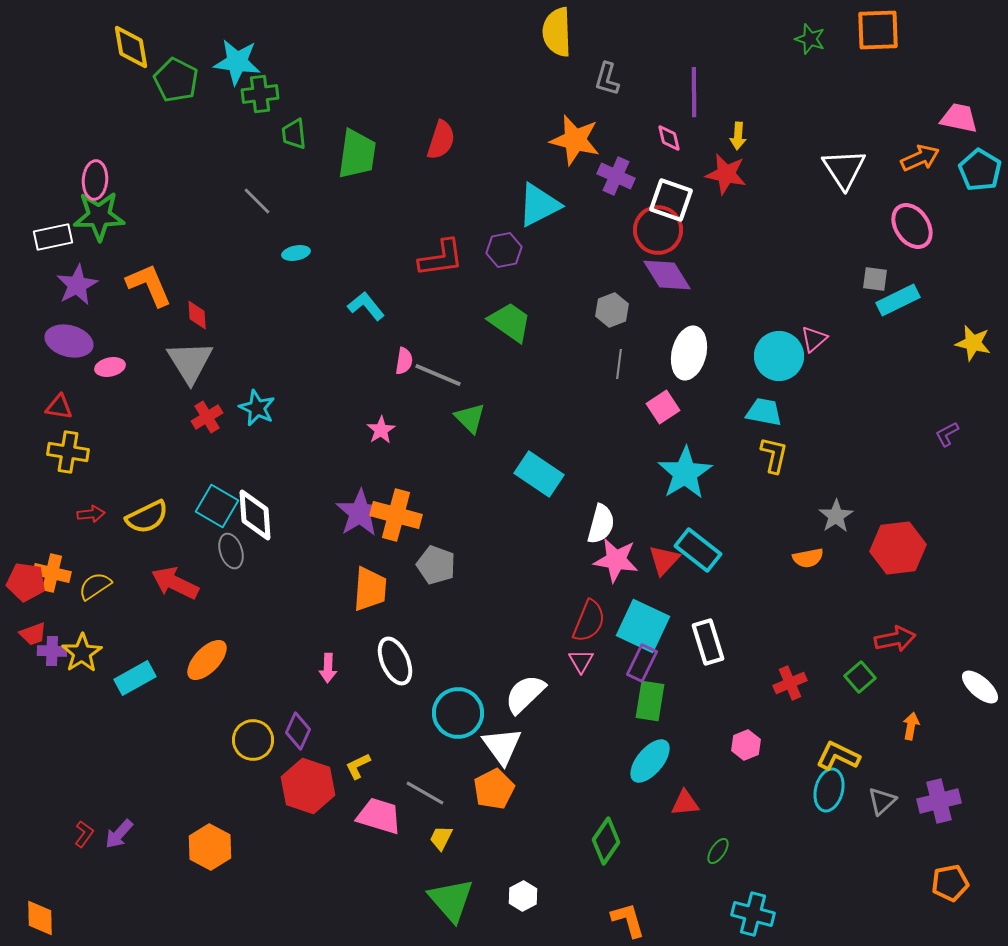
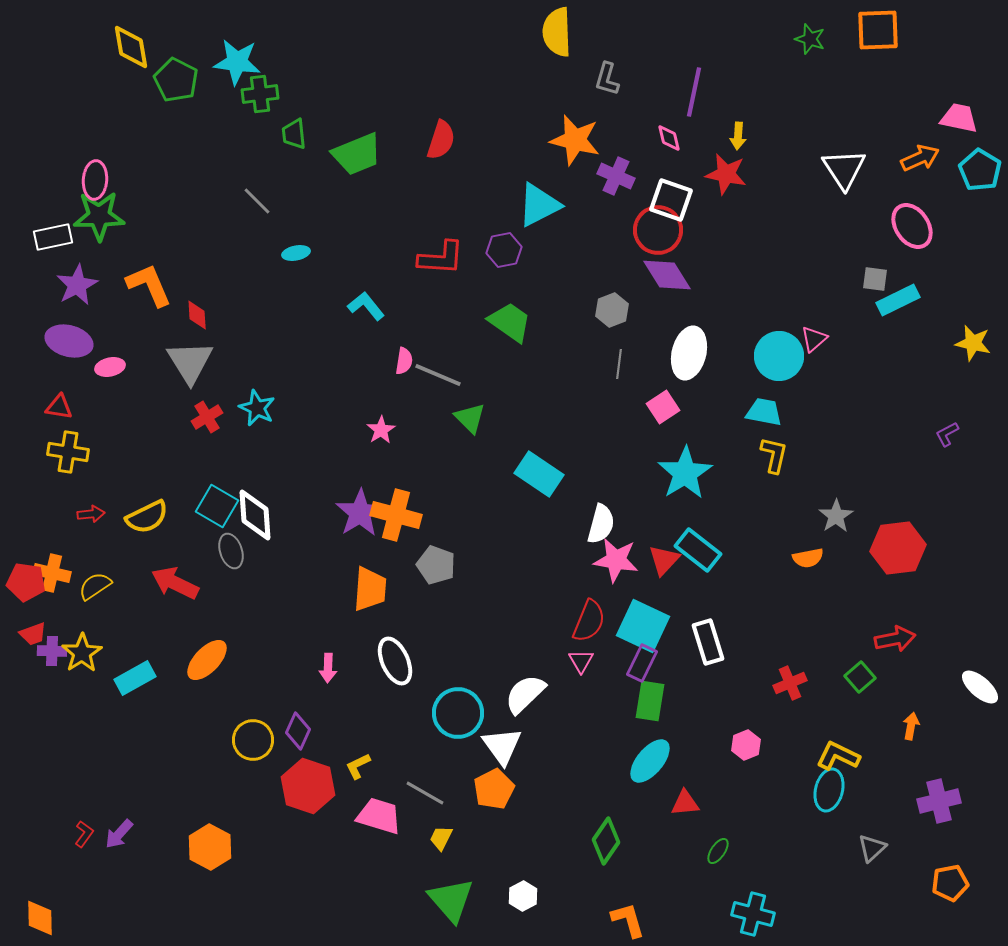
purple line at (694, 92): rotated 12 degrees clockwise
green trapezoid at (357, 154): rotated 60 degrees clockwise
red L-shape at (441, 258): rotated 12 degrees clockwise
gray triangle at (882, 801): moved 10 px left, 47 px down
